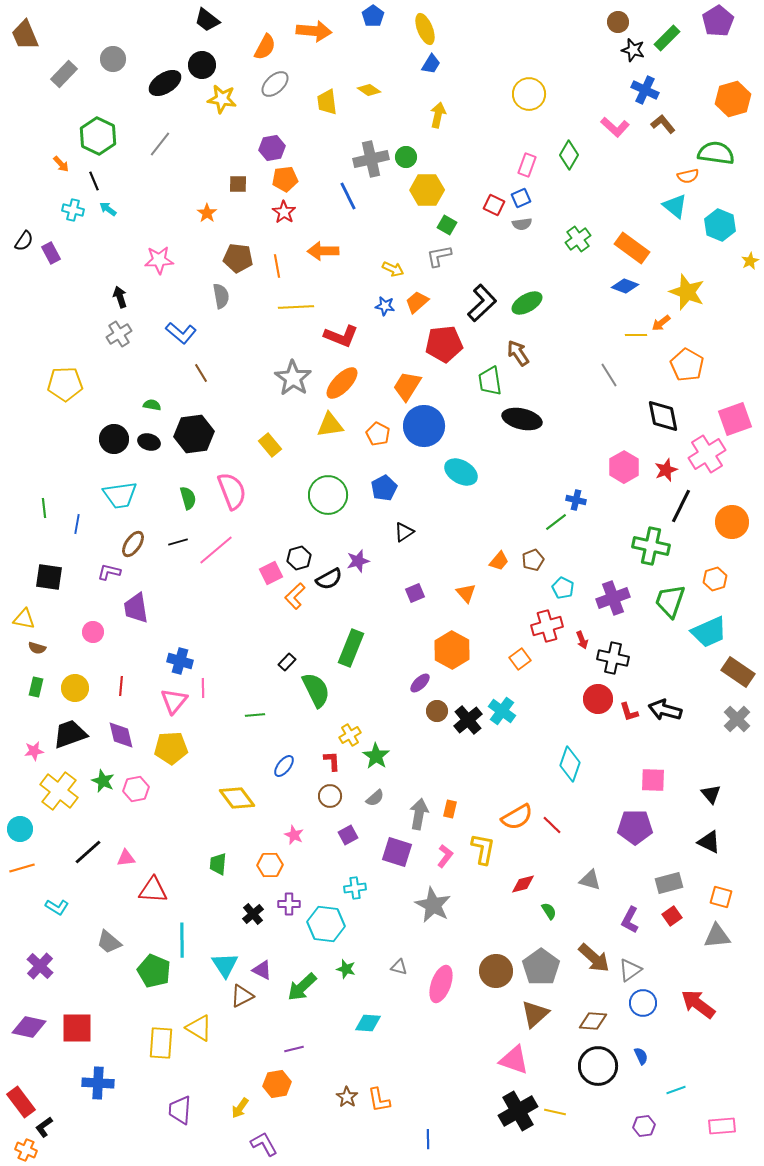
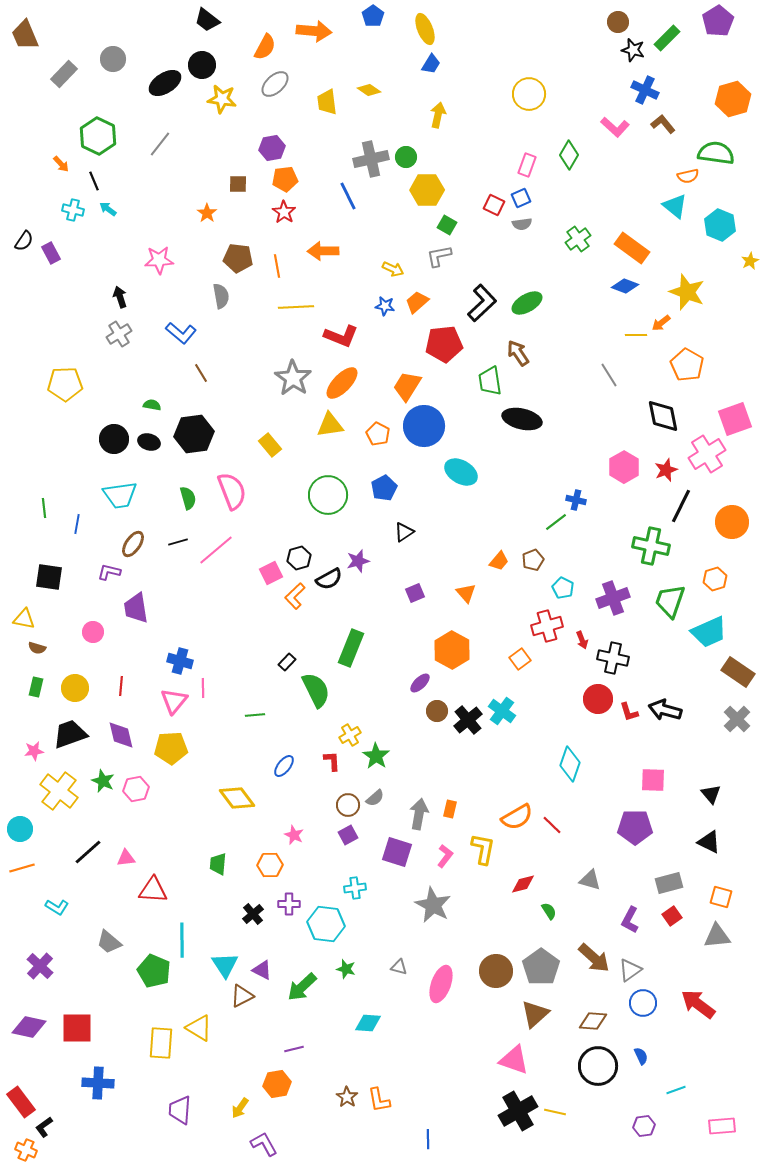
brown circle at (330, 796): moved 18 px right, 9 px down
